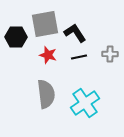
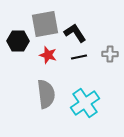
black hexagon: moved 2 px right, 4 px down
